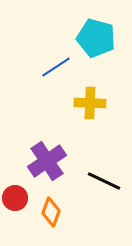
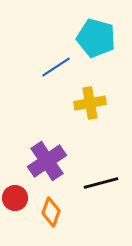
yellow cross: rotated 12 degrees counterclockwise
black line: moved 3 px left, 2 px down; rotated 40 degrees counterclockwise
